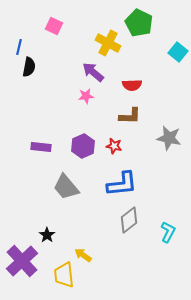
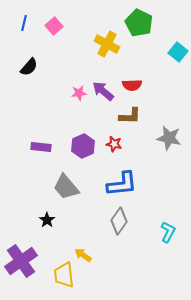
pink square: rotated 24 degrees clockwise
yellow cross: moved 1 px left, 1 px down
blue line: moved 5 px right, 24 px up
black semicircle: rotated 30 degrees clockwise
purple arrow: moved 10 px right, 19 px down
pink star: moved 7 px left, 3 px up
red star: moved 2 px up
gray diamond: moved 10 px left, 1 px down; rotated 16 degrees counterclockwise
black star: moved 15 px up
purple cross: moved 1 px left; rotated 8 degrees clockwise
